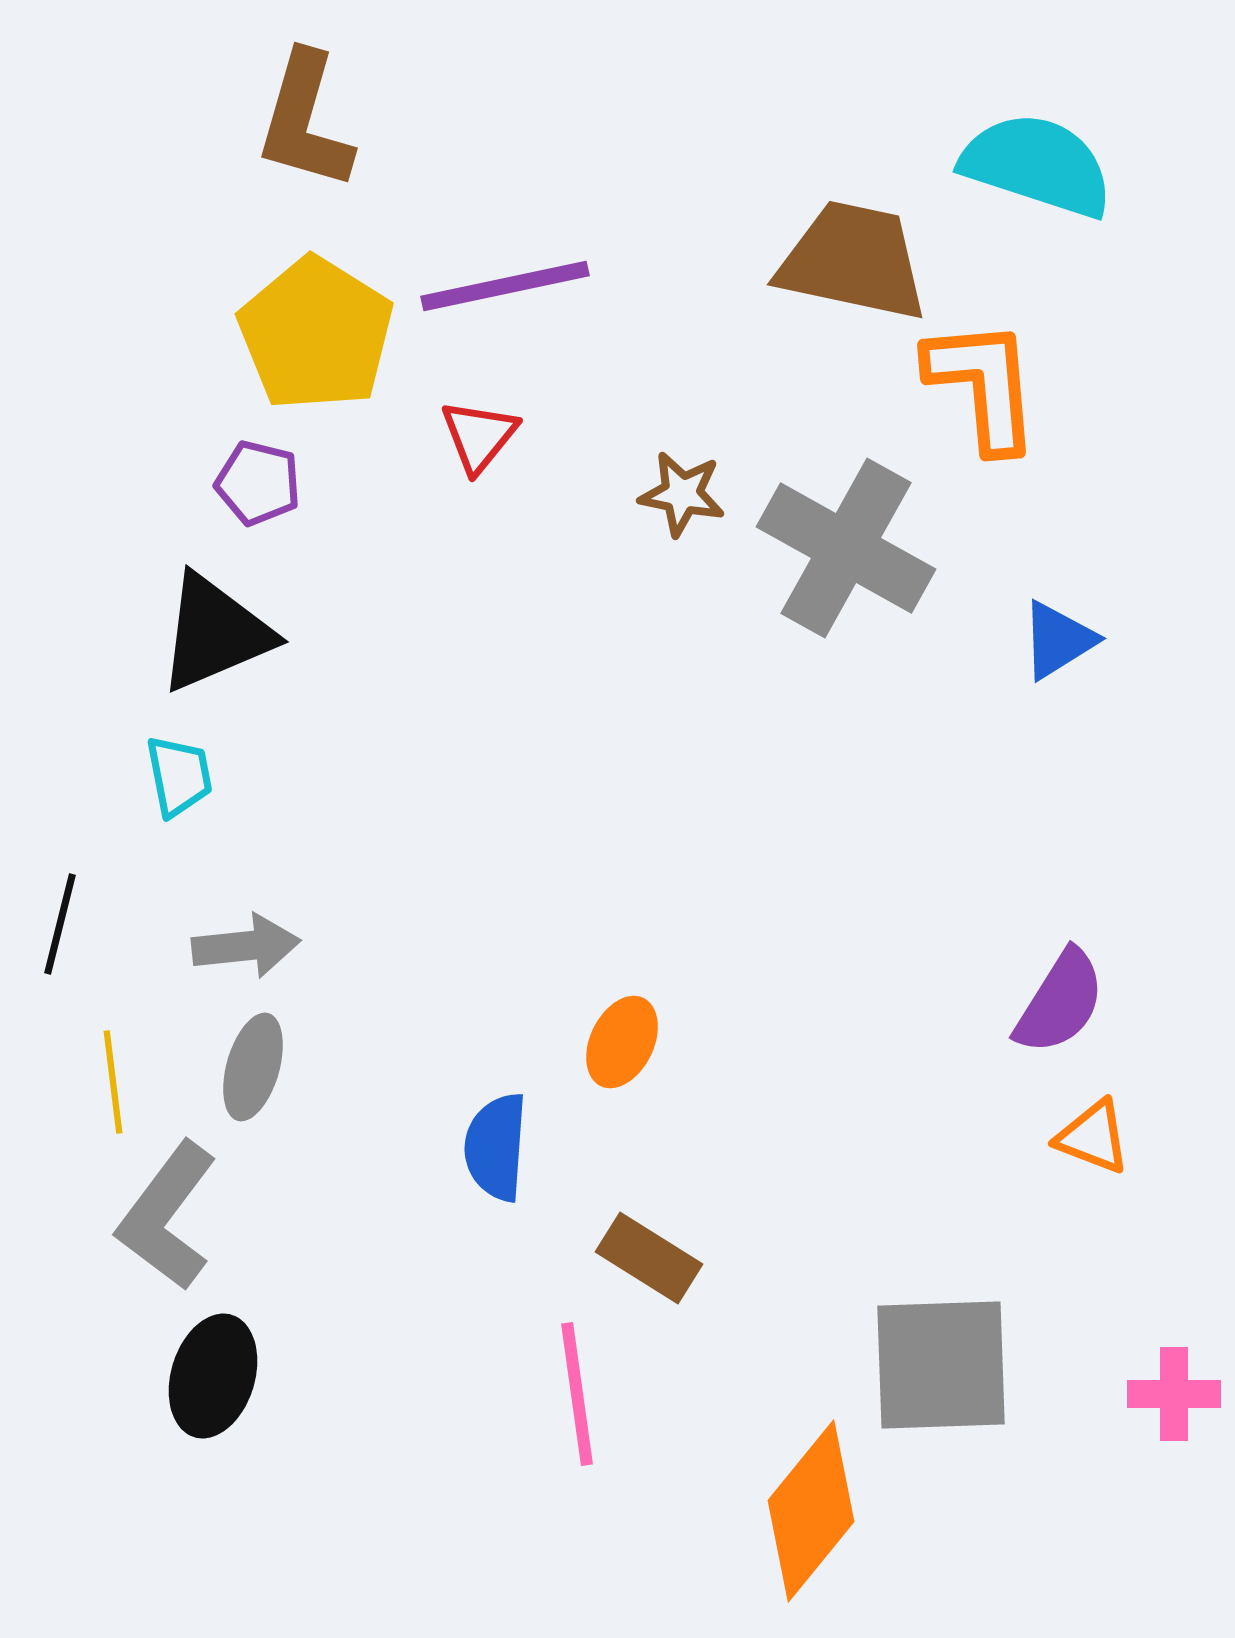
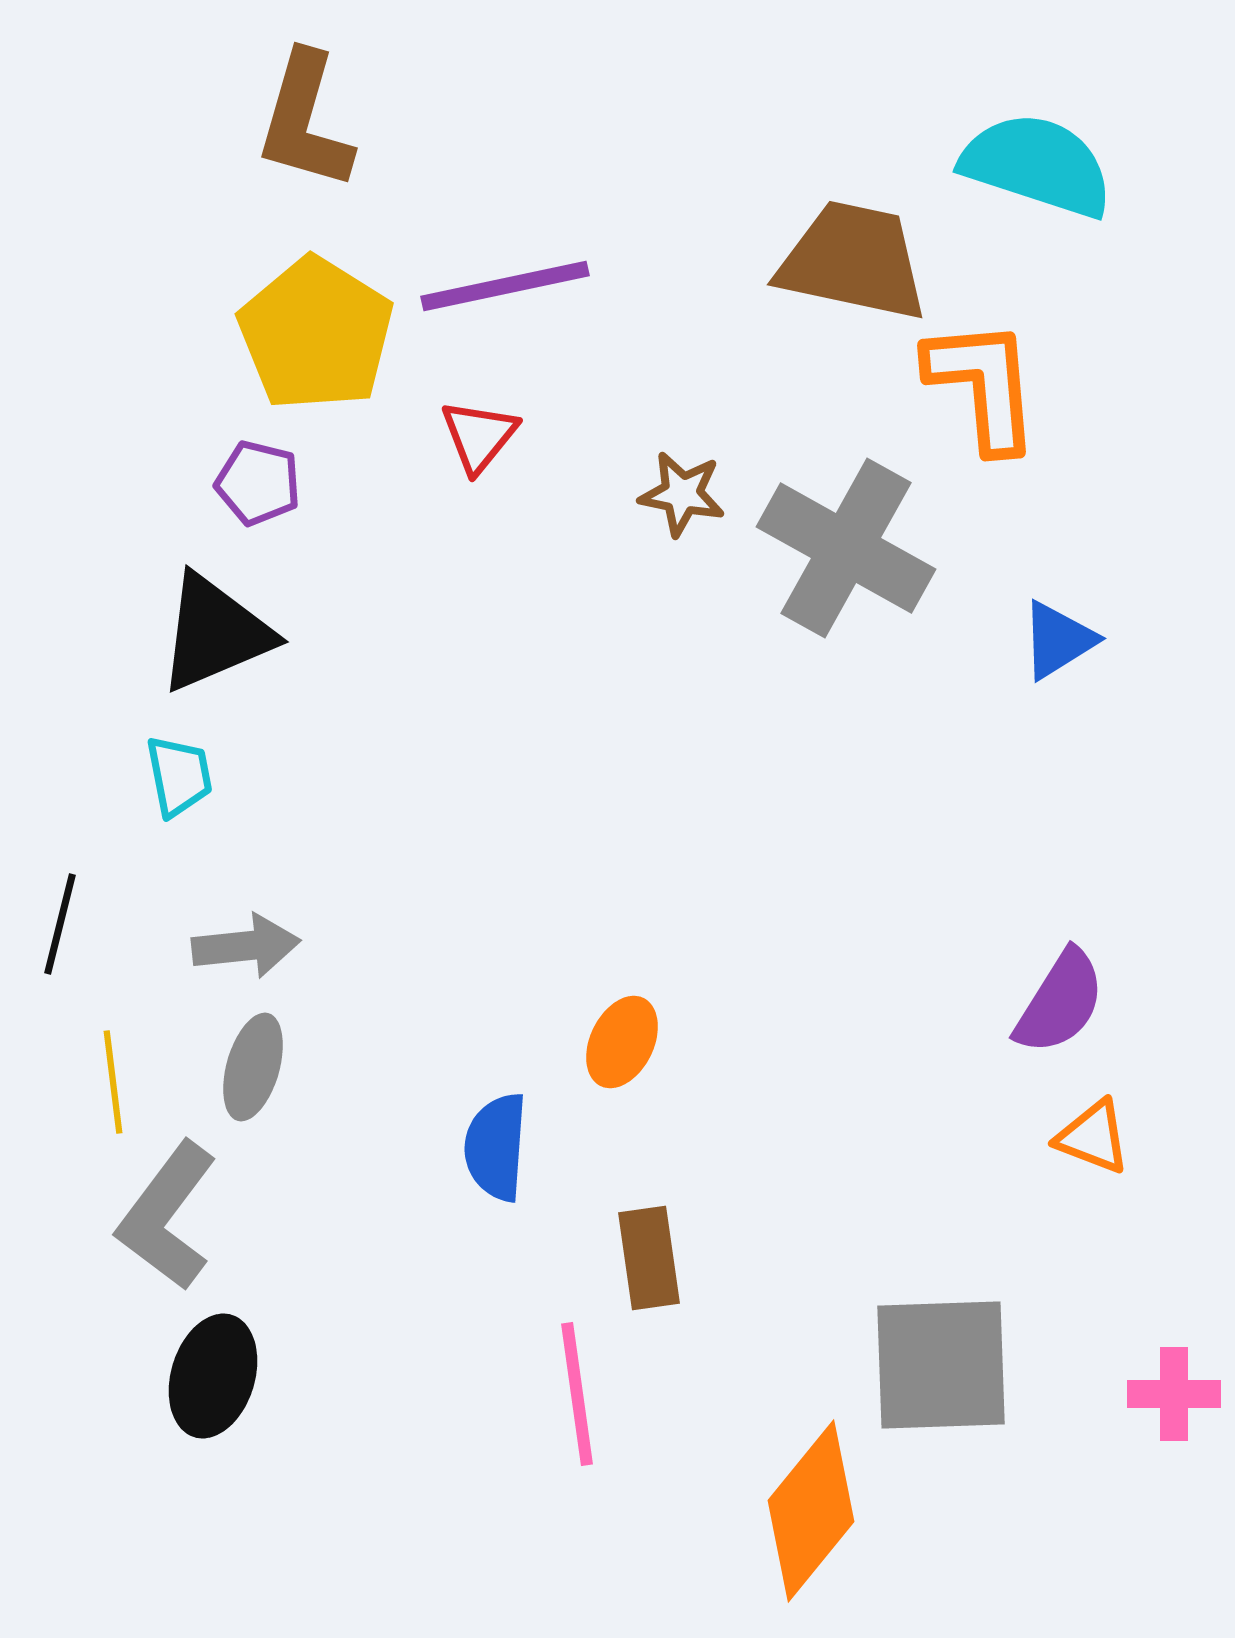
brown rectangle: rotated 50 degrees clockwise
